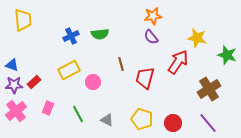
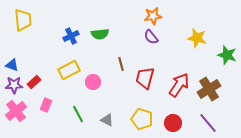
red arrow: moved 1 px right, 23 px down
pink rectangle: moved 2 px left, 3 px up
